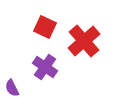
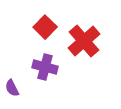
red square: rotated 20 degrees clockwise
purple cross: rotated 20 degrees counterclockwise
